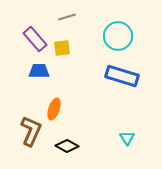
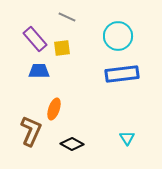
gray line: rotated 42 degrees clockwise
blue rectangle: moved 2 px up; rotated 24 degrees counterclockwise
black diamond: moved 5 px right, 2 px up
